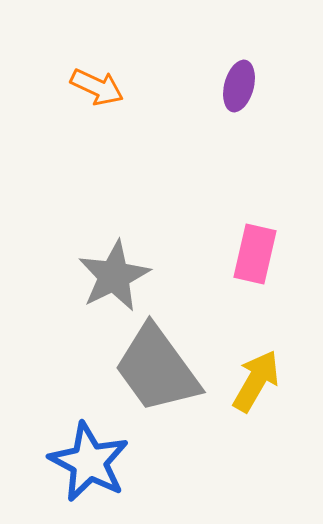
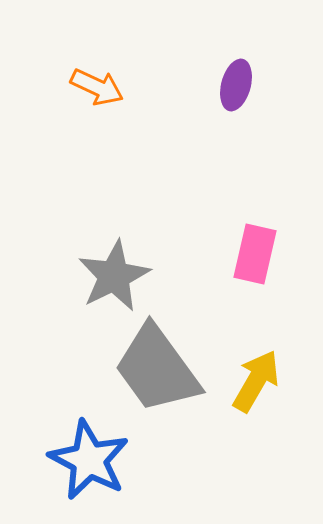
purple ellipse: moved 3 px left, 1 px up
blue star: moved 2 px up
